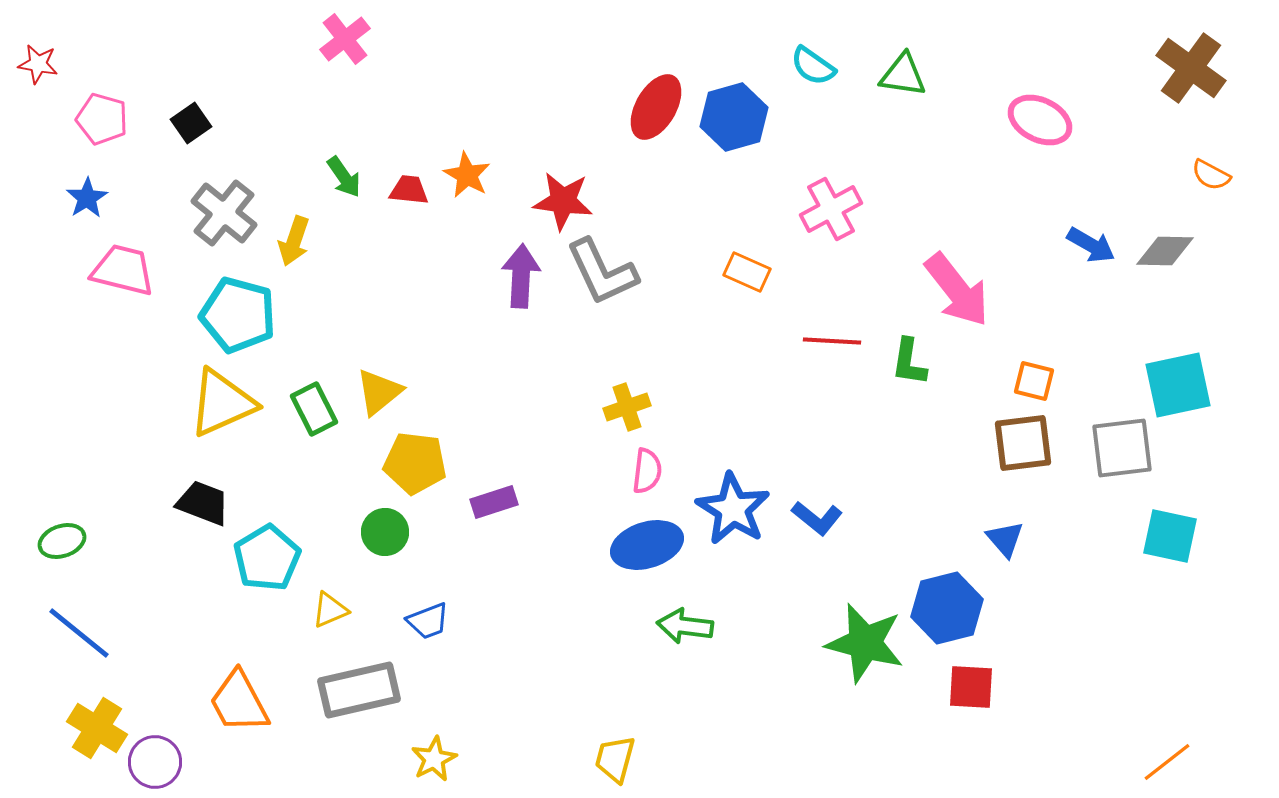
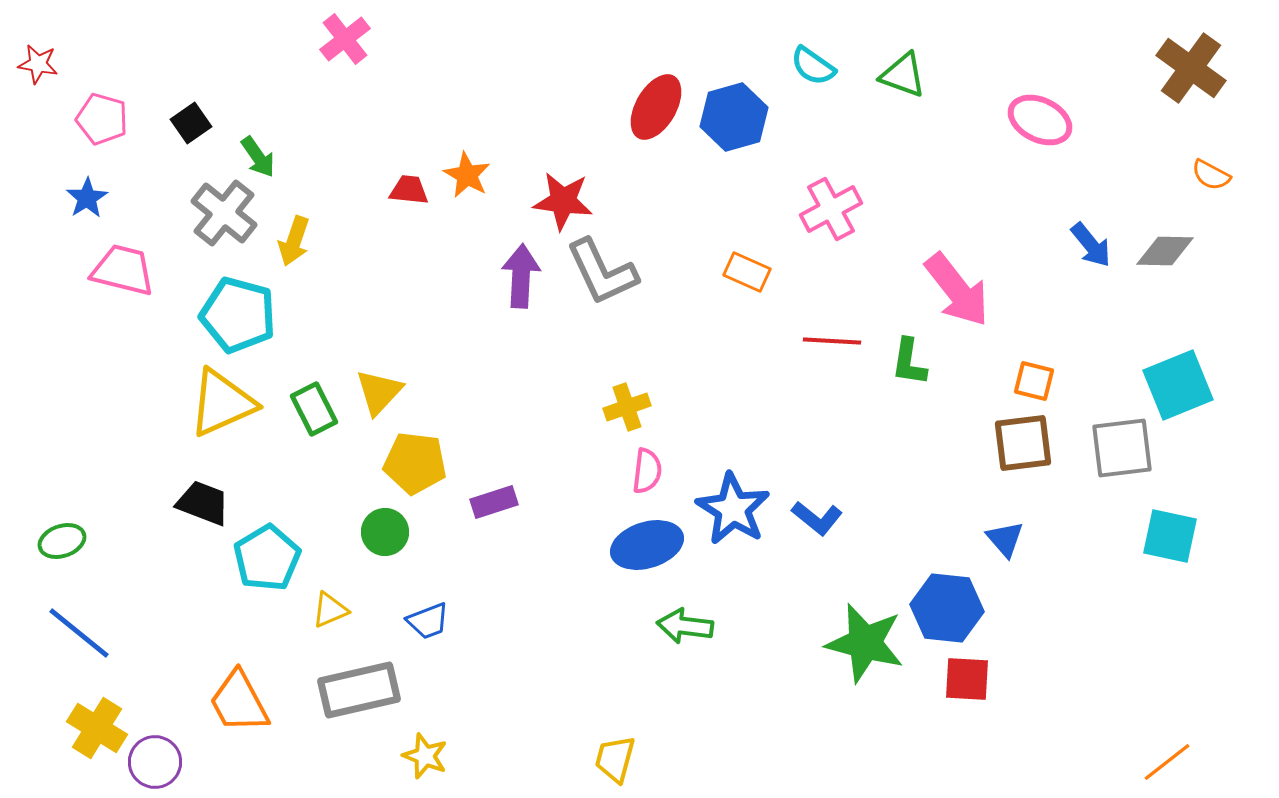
green triangle at (903, 75): rotated 12 degrees clockwise
green arrow at (344, 177): moved 86 px left, 20 px up
blue arrow at (1091, 245): rotated 21 degrees clockwise
cyan square at (1178, 385): rotated 10 degrees counterclockwise
yellow triangle at (379, 392): rotated 8 degrees counterclockwise
blue hexagon at (947, 608): rotated 20 degrees clockwise
red square at (971, 687): moved 4 px left, 8 px up
yellow star at (434, 759): moved 9 px left, 3 px up; rotated 24 degrees counterclockwise
